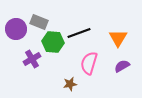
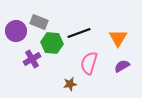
purple circle: moved 2 px down
green hexagon: moved 1 px left, 1 px down
